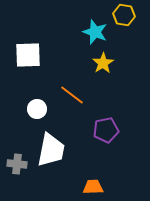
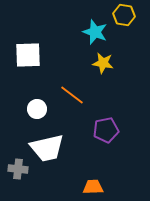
yellow star: rotated 30 degrees counterclockwise
white trapezoid: moved 4 px left, 2 px up; rotated 66 degrees clockwise
gray cross: moved 1 px right, 5 px down
